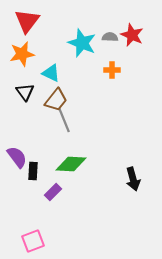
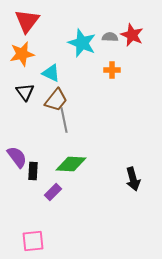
gray line: rotated 10 degrees clockwise
pink square: rotated 15 degrees clockwise
